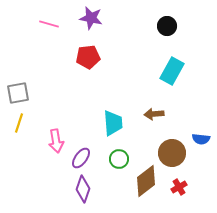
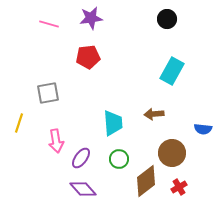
purple star: rotated 20 degrees counterclockwise
black circle: moved 7 px up
gray square: moved 30 px right
blue semicircle: moved 2 px right, 10 px up
purple diamond: rotated 60 degrees counterclockwise
